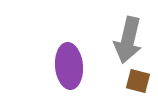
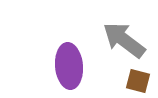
gray arrow: moved 4 px left; rotated 114 degrees clockwise
